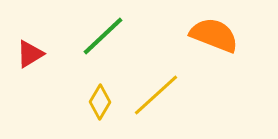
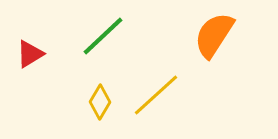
orange semicircle: rotated 78 degrees counterclockwise
